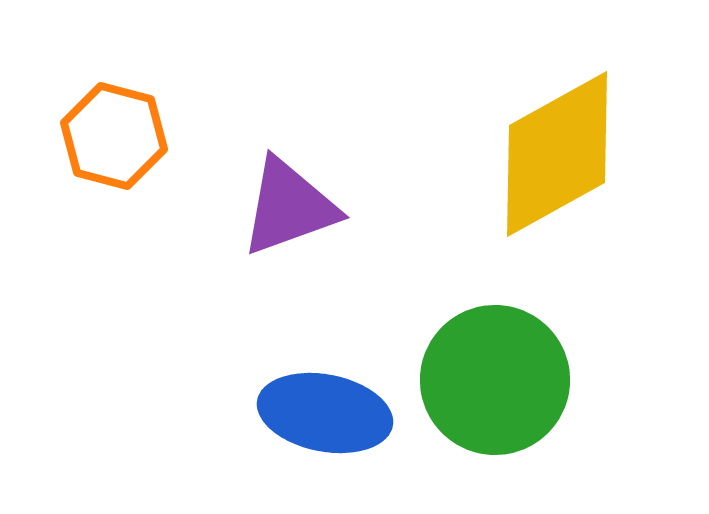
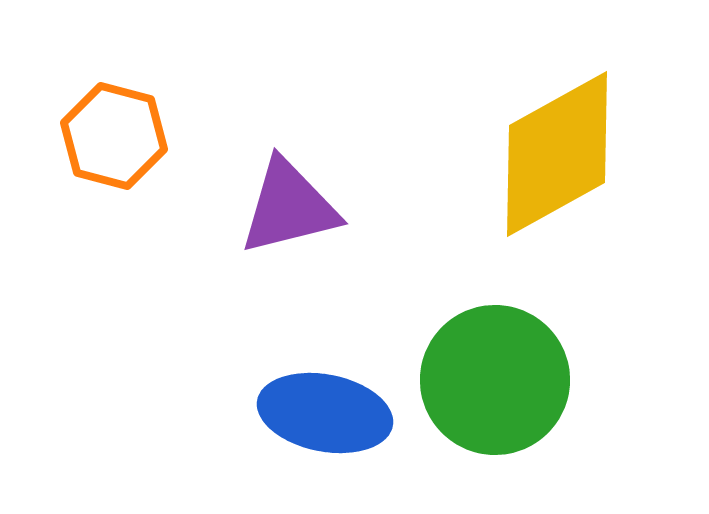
purple triangle: rotated 6 degrees clockwise
